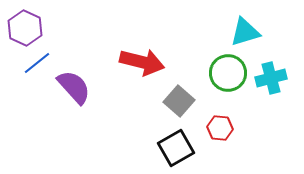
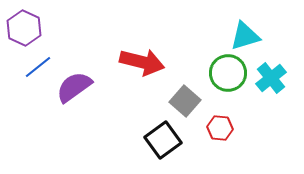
purple hexagon: moved 1 px left
cyan triangle: moved 4 px down
blue line: moved 1 px right, 4 px down
cyan cross: rotated 24 degrees counterclockwise
purple semicircle: rotated 84 degrees counterclockwise
gray square: moved 6 px right
black square: moved 13 px left, 8 px up; rotated 6 degrees counterclockwise
